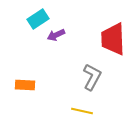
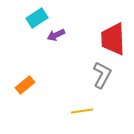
cyan rectangle: moved 1 px left, 1 px up
gray L-shape: moved 10 px right, 2 px up
orange rectangle: rotated 42 degrees counterclockwise
yellow line: rotated 20 degrees counterclockwise
